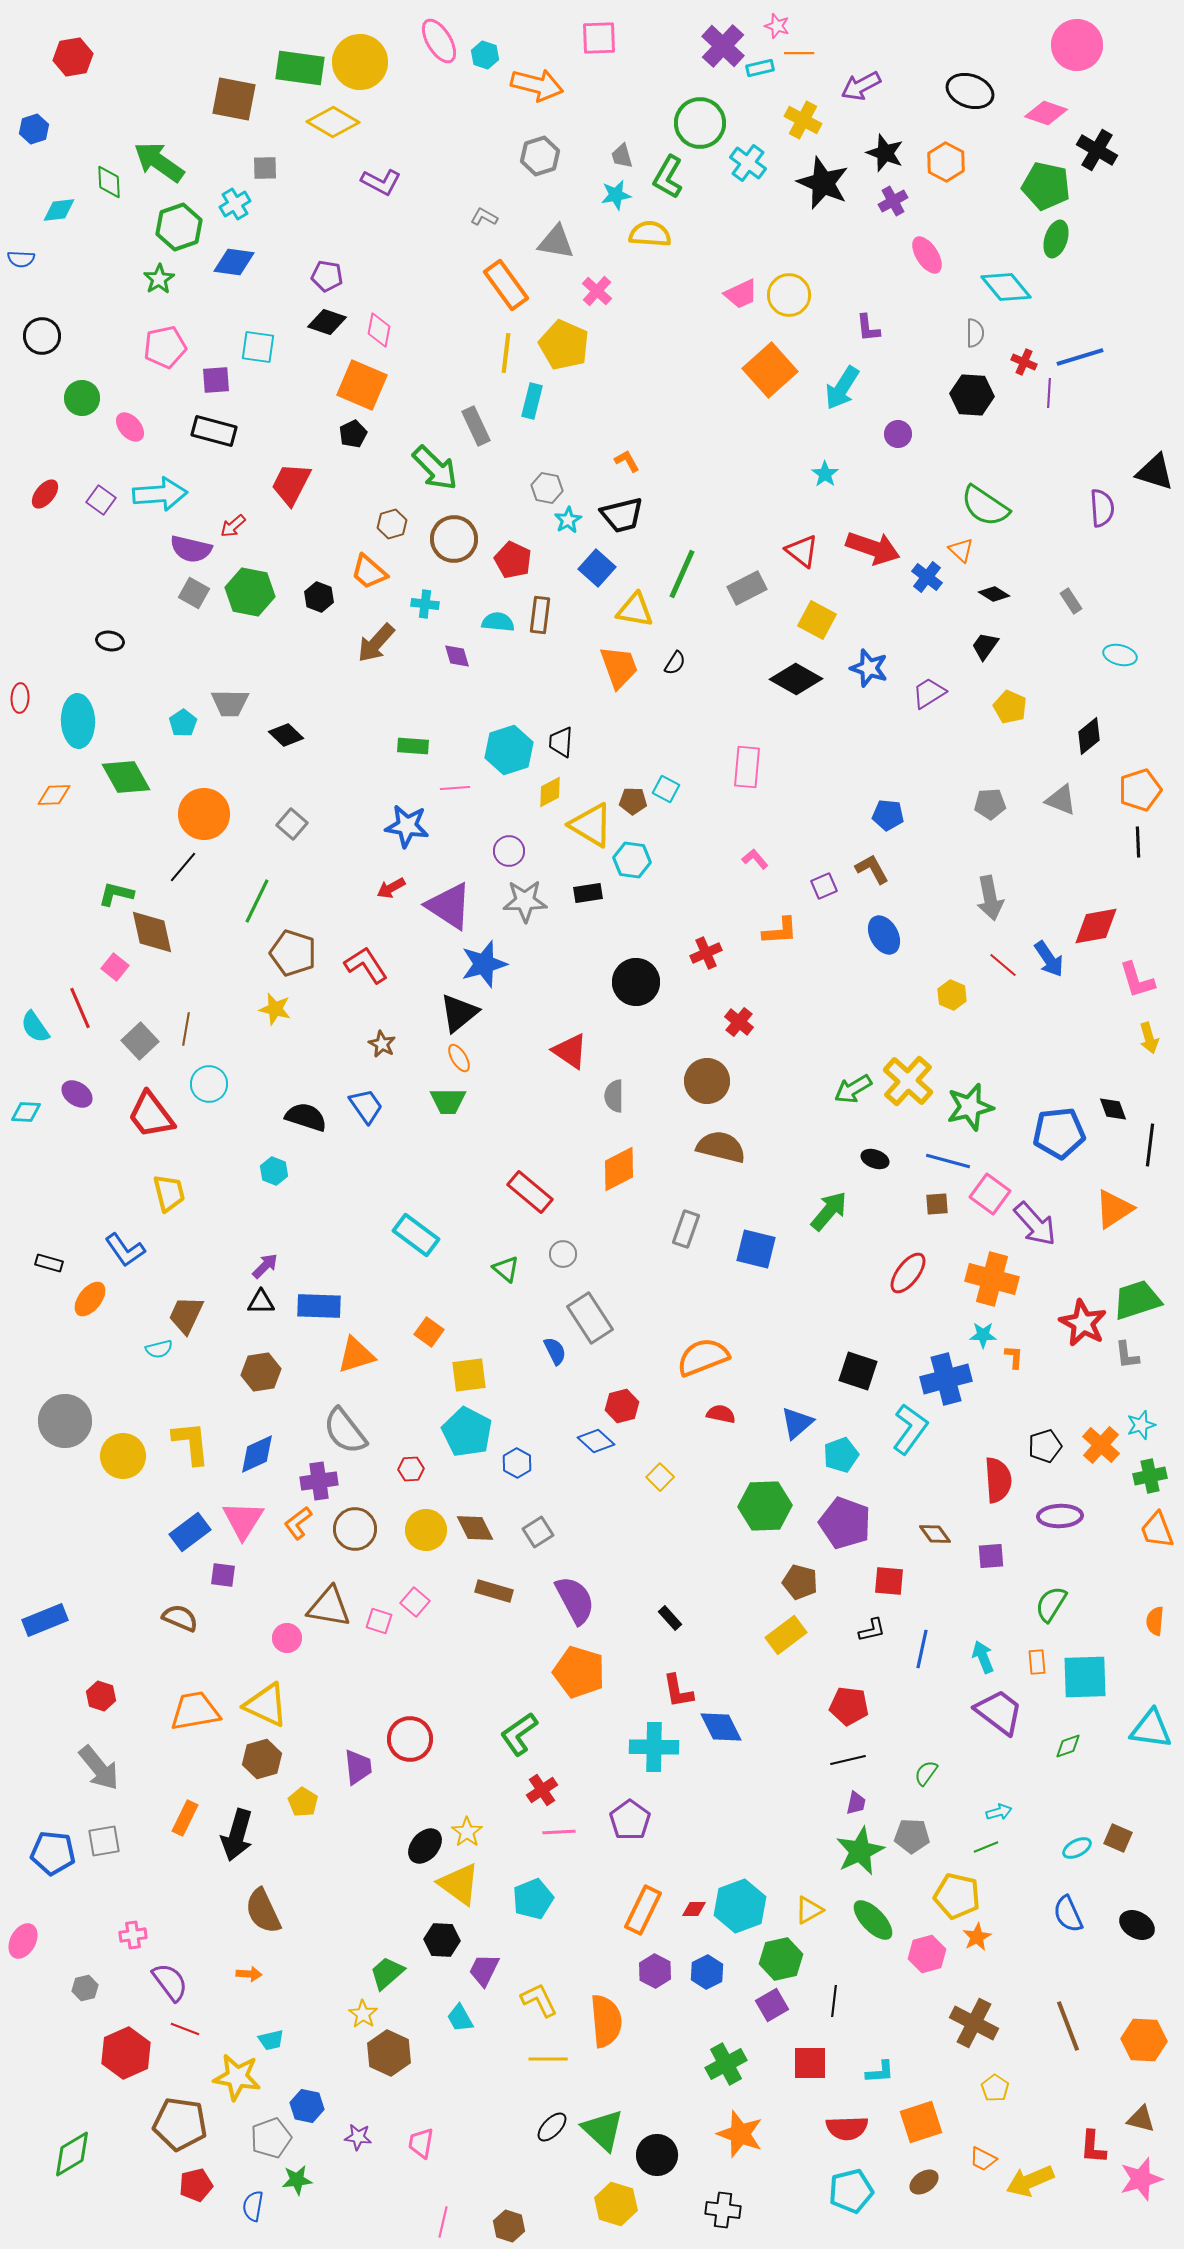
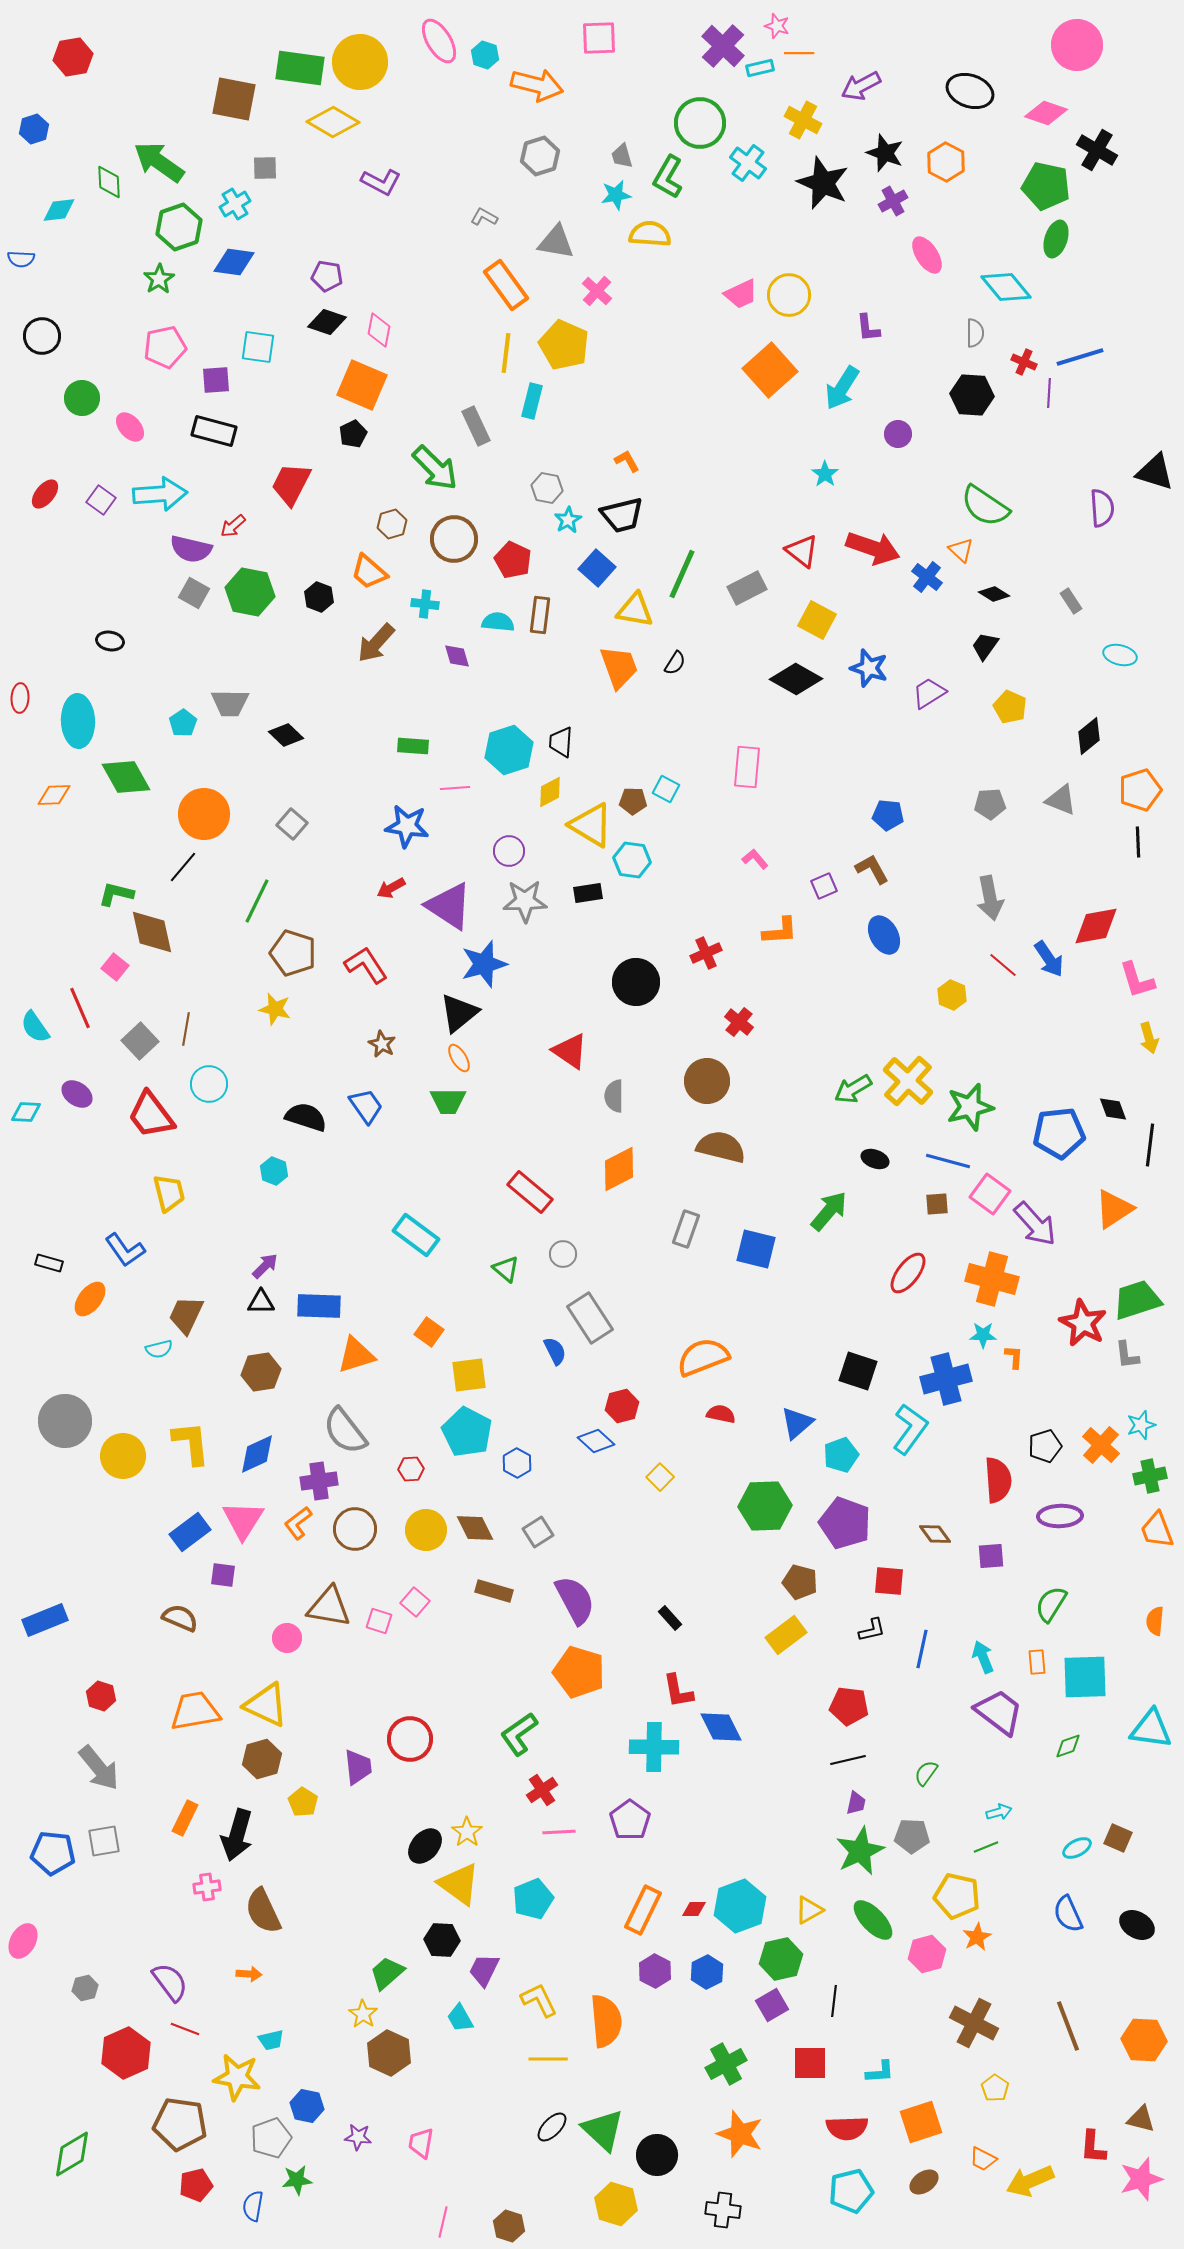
pink cross at (133, 1935): moved 74 px right, 48 px up
